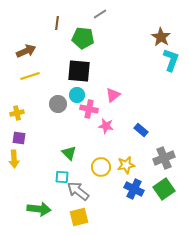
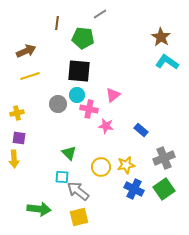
cyan L-shape: moved 4 px left, 2 px down; rotated 75 degrees counterclockwise
